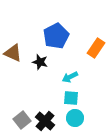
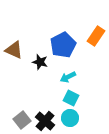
blue pentagon: moved 7 px right, 9 px down
orange rectangle: moved 12 px up
brown triangle: moved 1 px right, 3 px up
cyan arrow: moved 2 px left
cyan square: rotated 21 degrees clockwise
cyan circle: moved 5 px left
